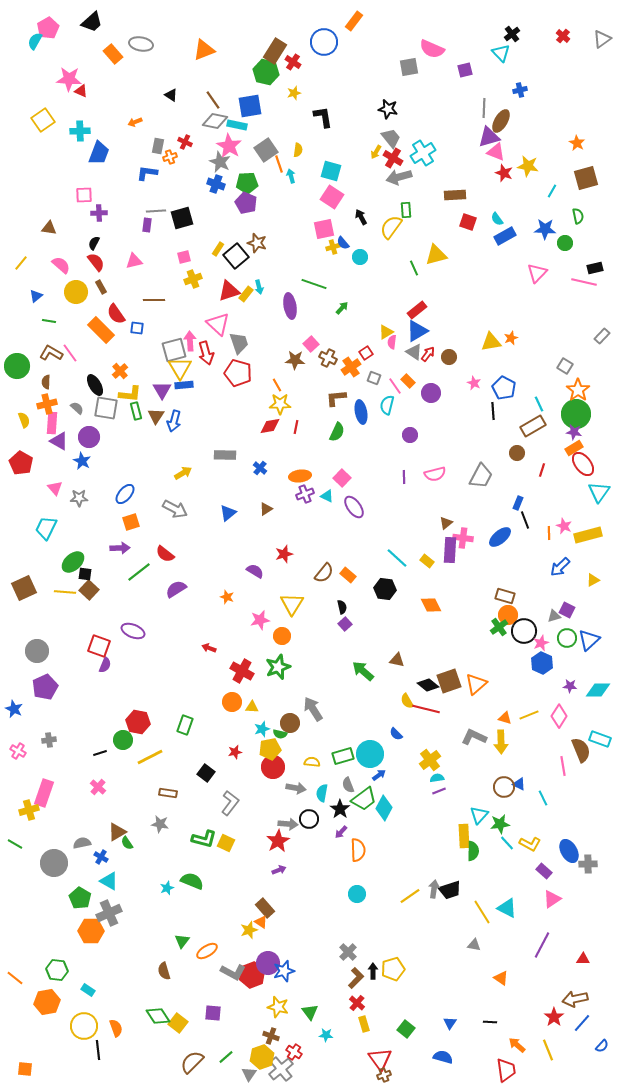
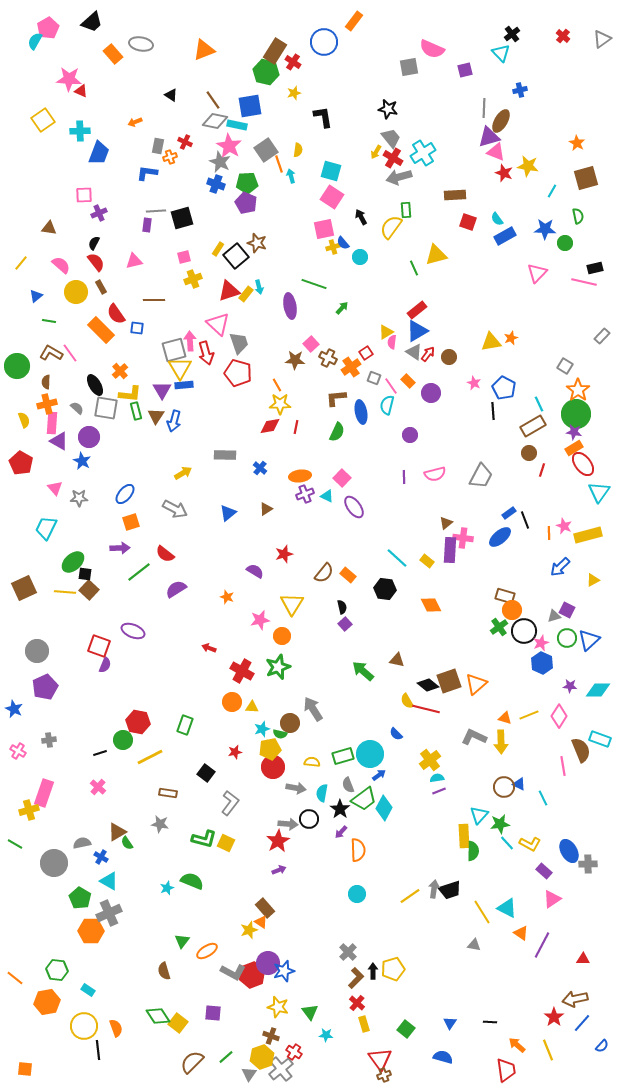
purple cross at (99, 213): rotated 21 degrees counterclockwise
pink line at (395, 386): moved 4 px left
brown circle at (517, 453): moved 12 px right
blue rectangle at (518, 503): moved 9 px left, 10 px down; rotated 32 degrees clockwise
orange circle at (508, 615): moved 4 px right, 5 px up
orange triangle at (501, 978): moved 20 px right, 45 px up
